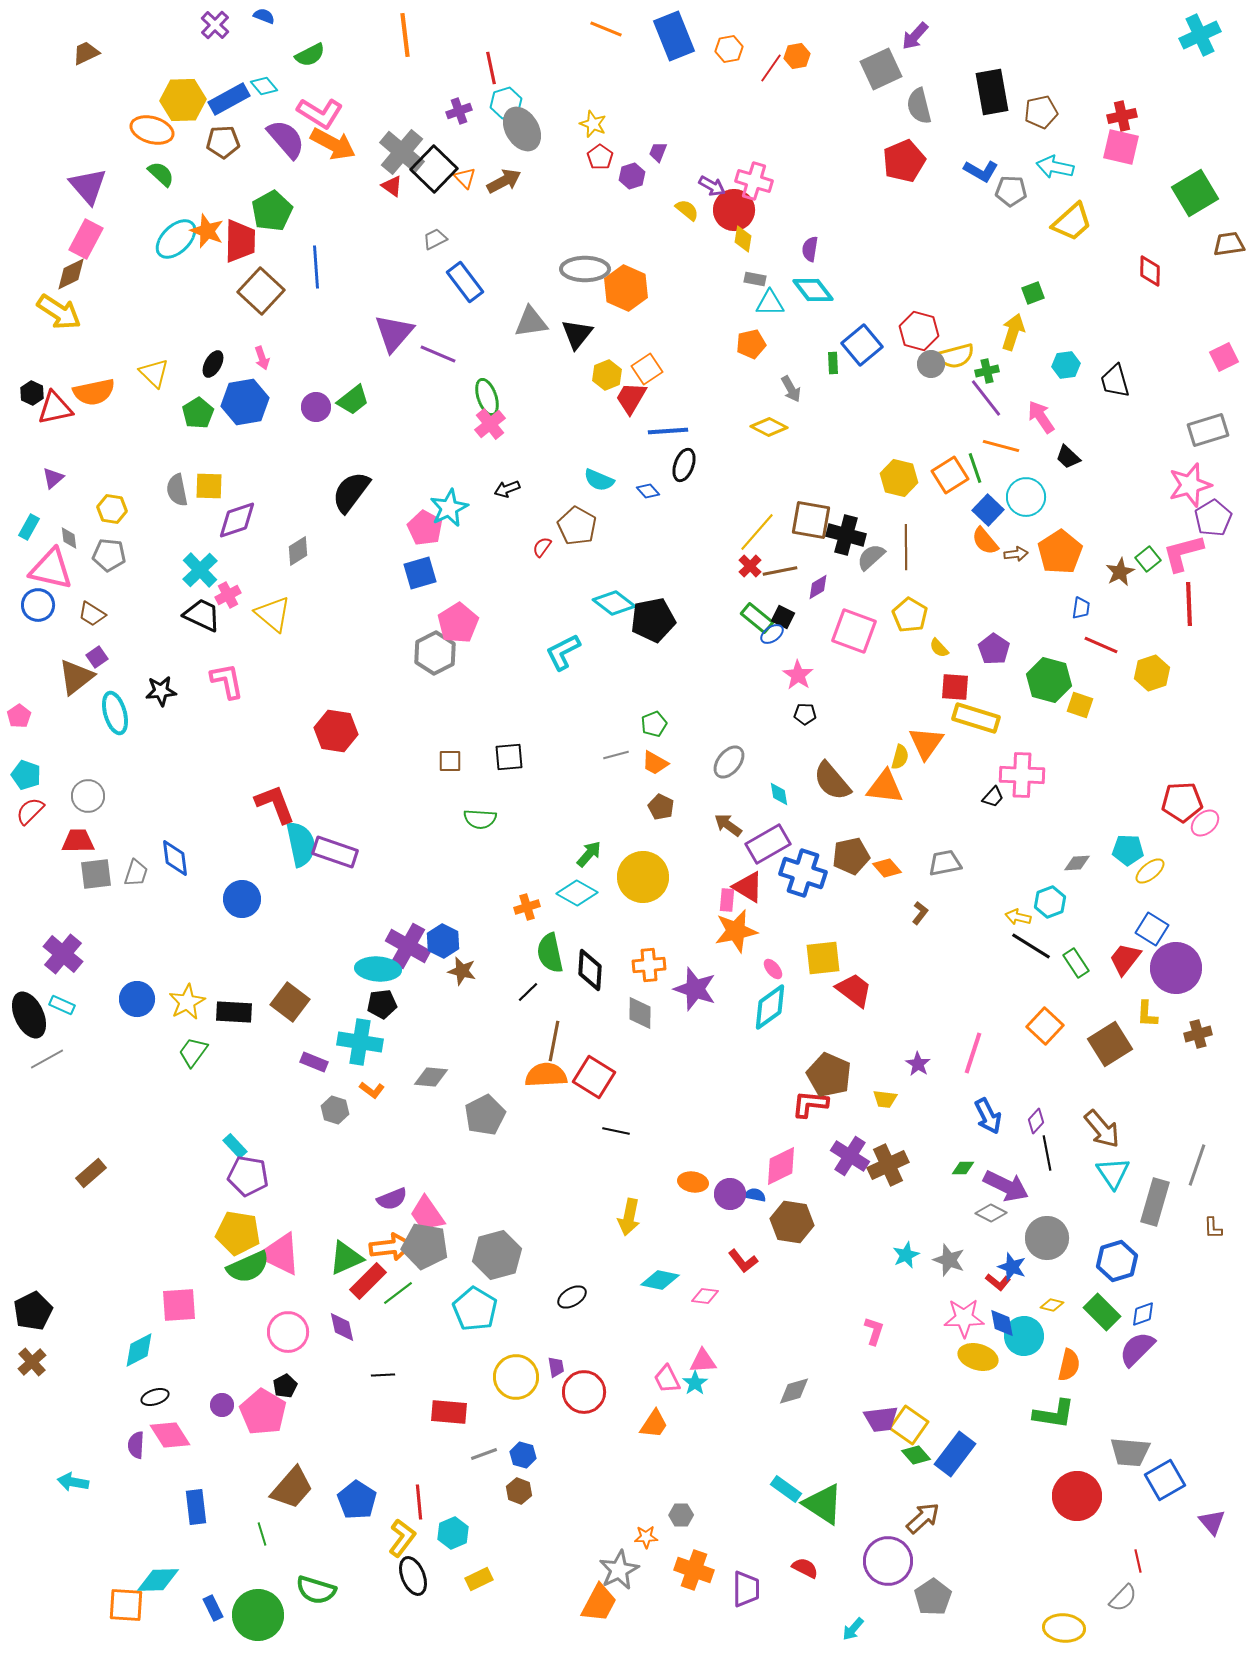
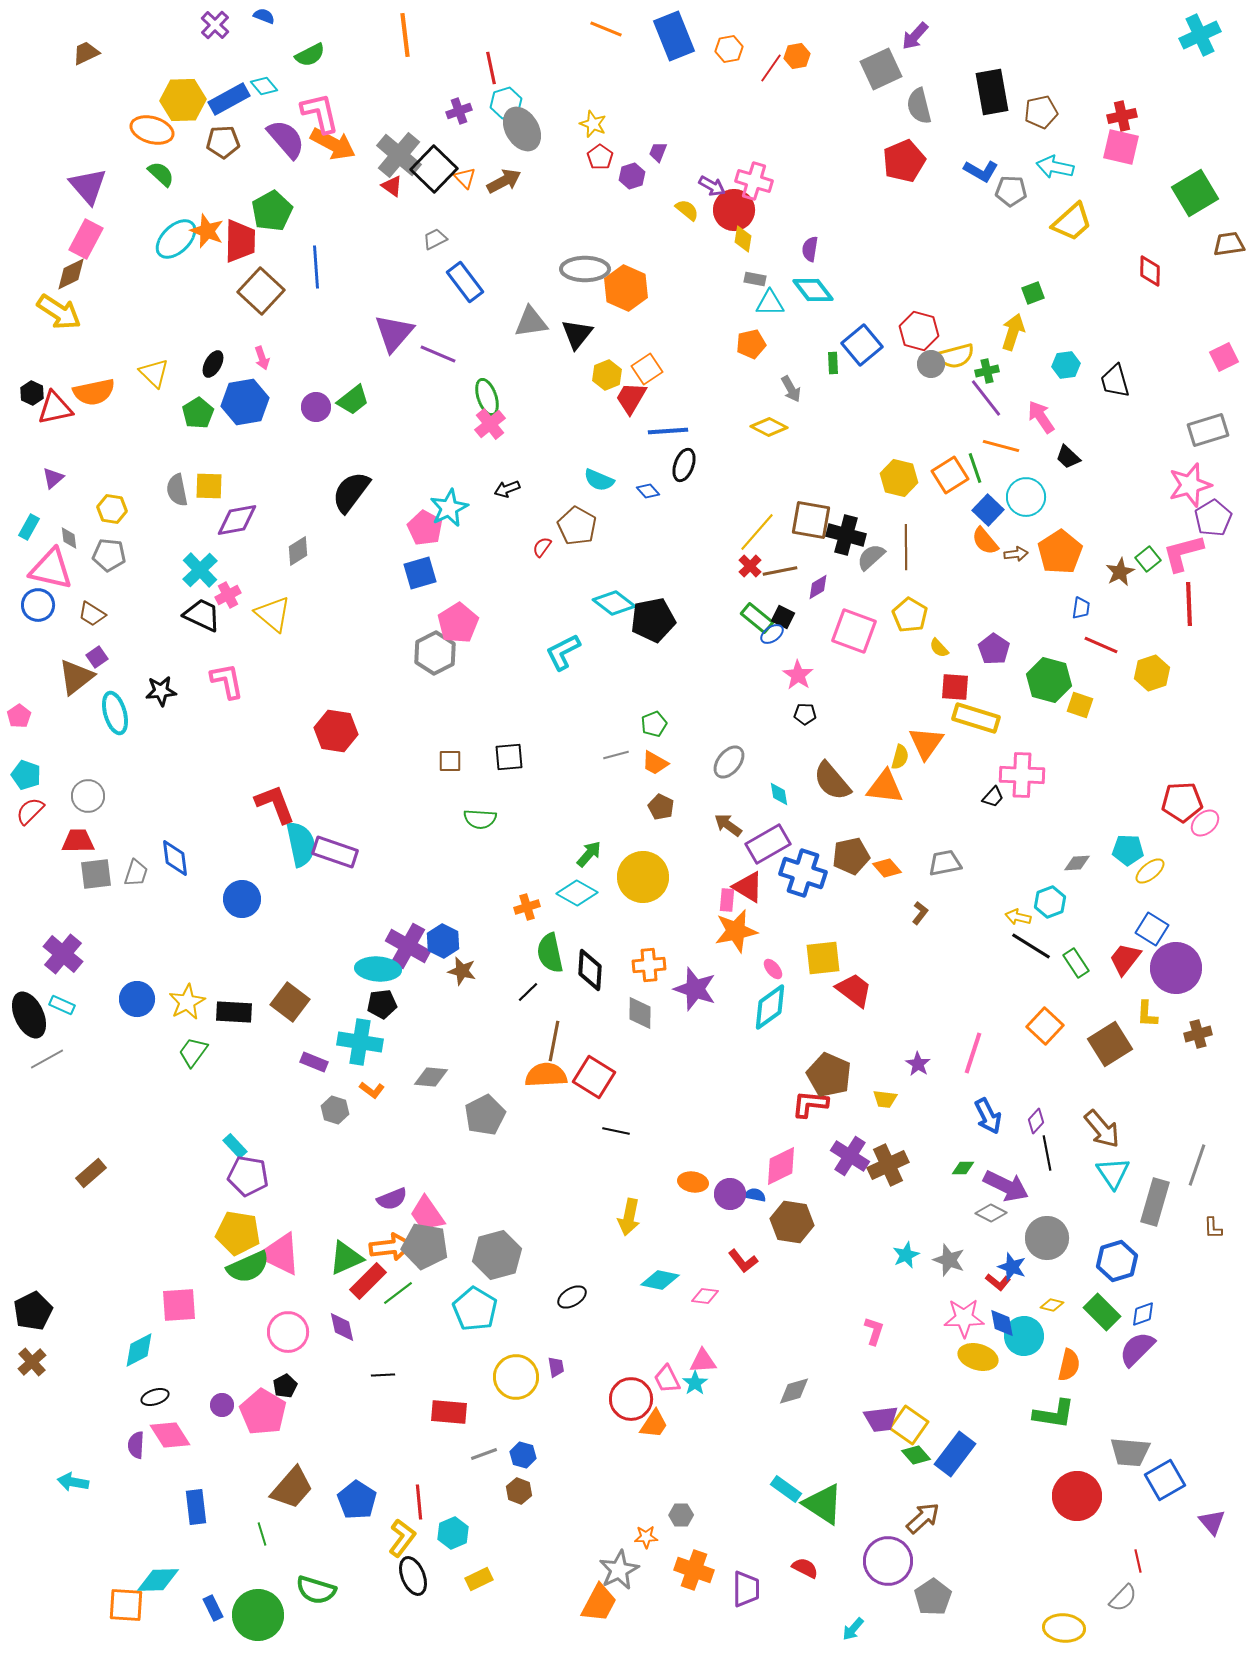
pink L-shape at (320, 113): rotated 135 degrees counterclockwise
gray cross at (402, 152): moved 3 px left, 3 px down
purple diamond at (237, 520): rotated 9 degrees clockwise
red circle at (584, 1392): moved 47 px right, 7 px down
